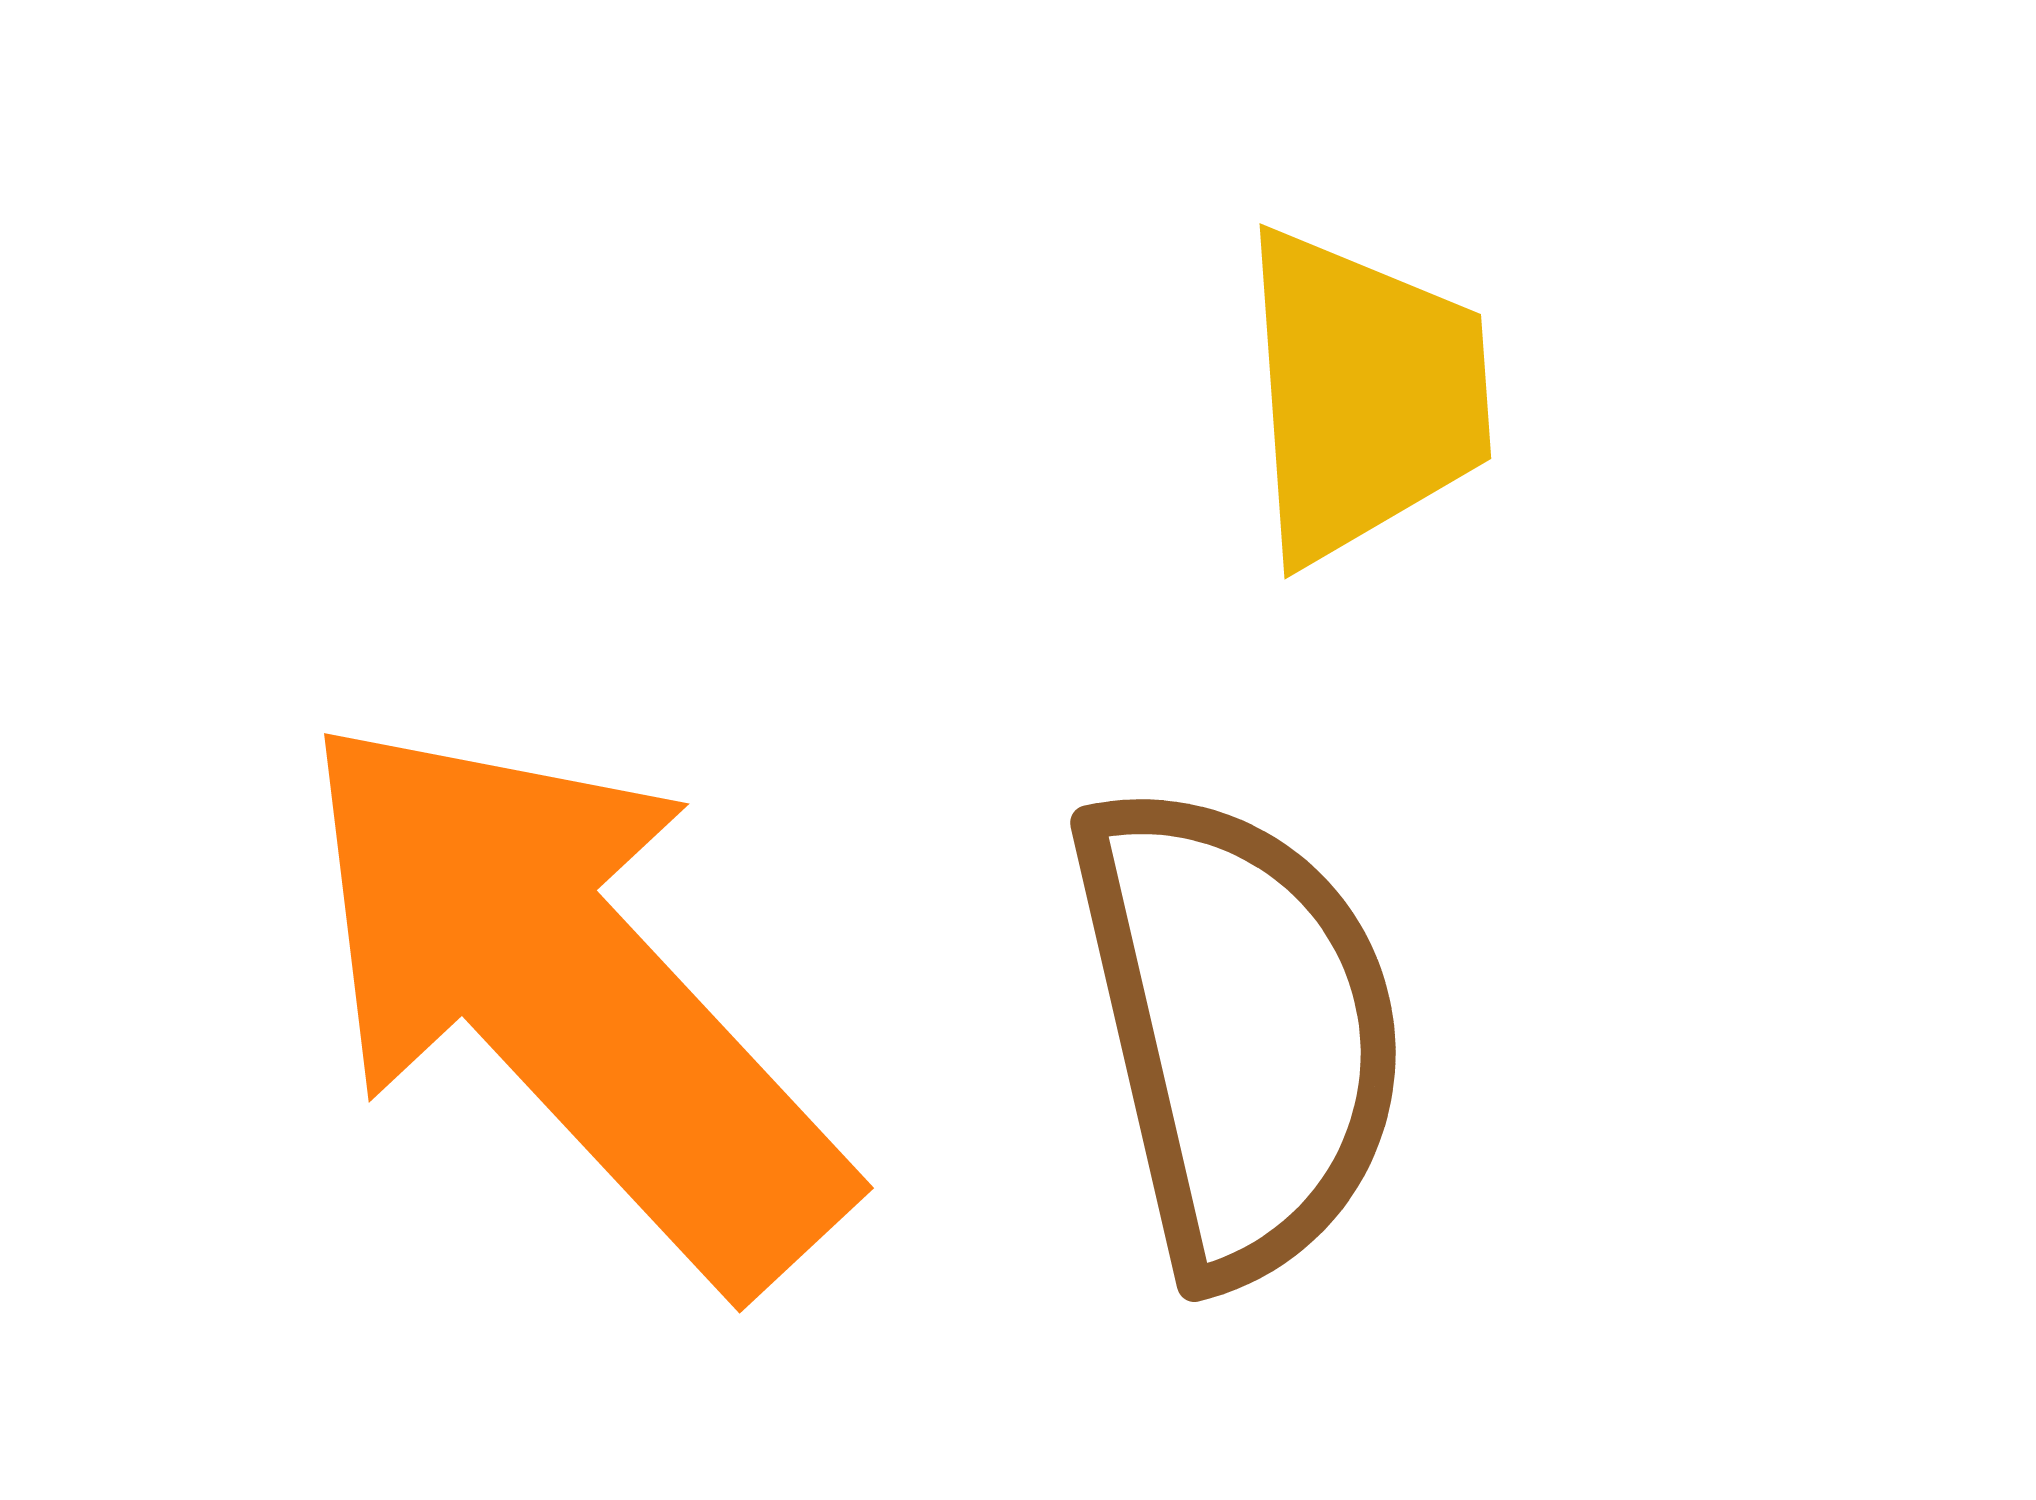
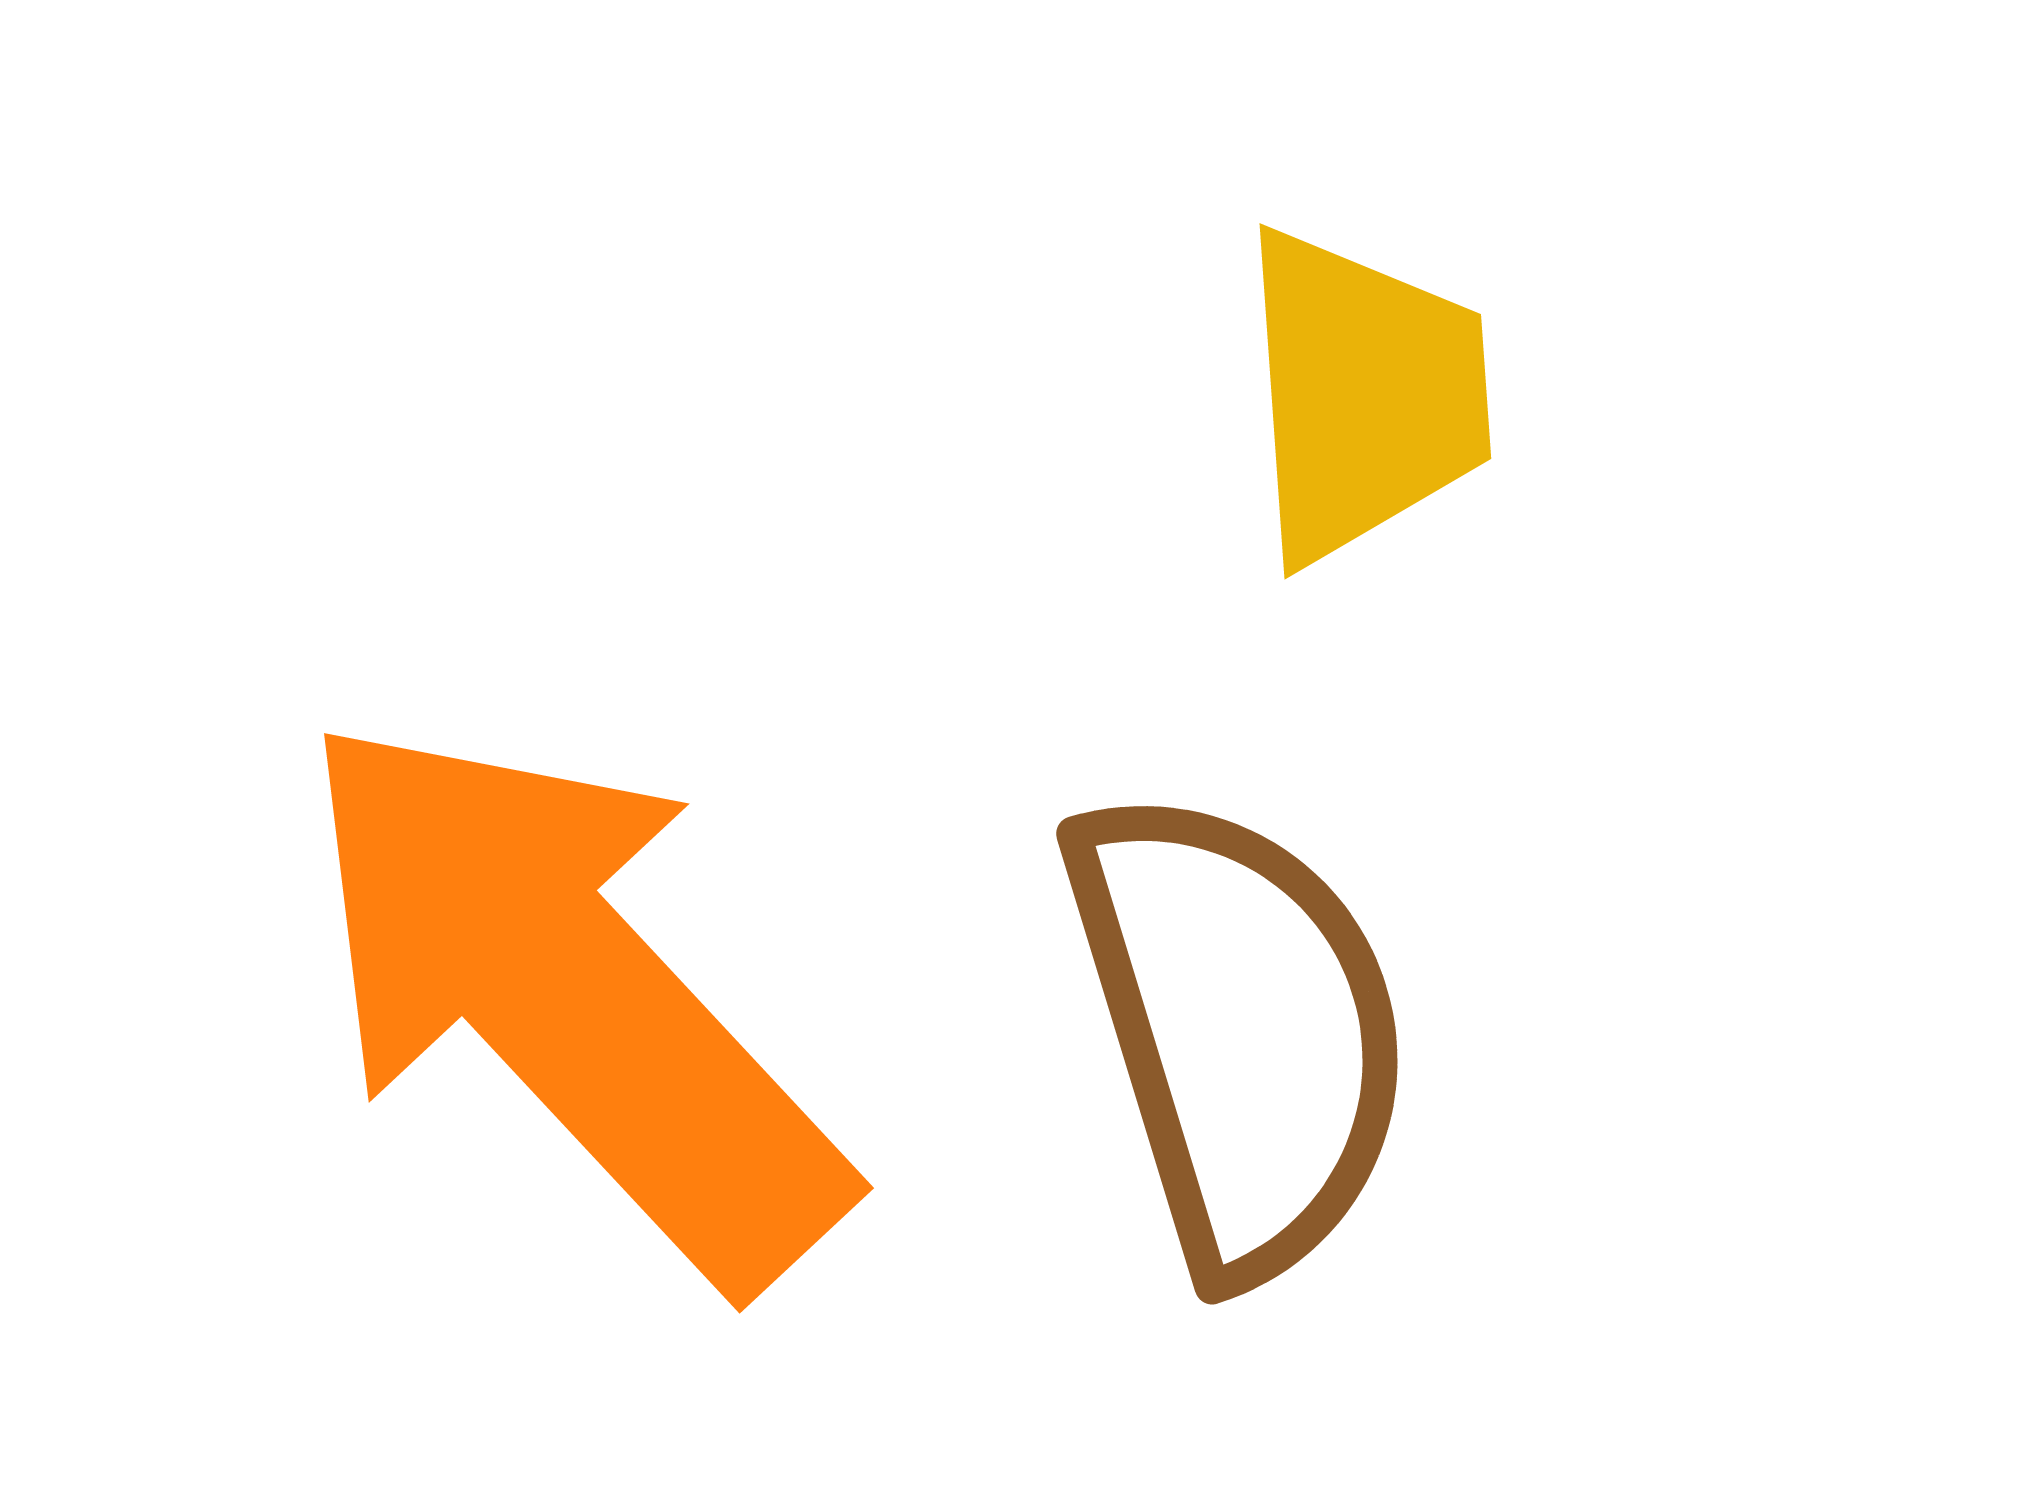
brown semicircle: rotated 4 degrees counterclockwise
